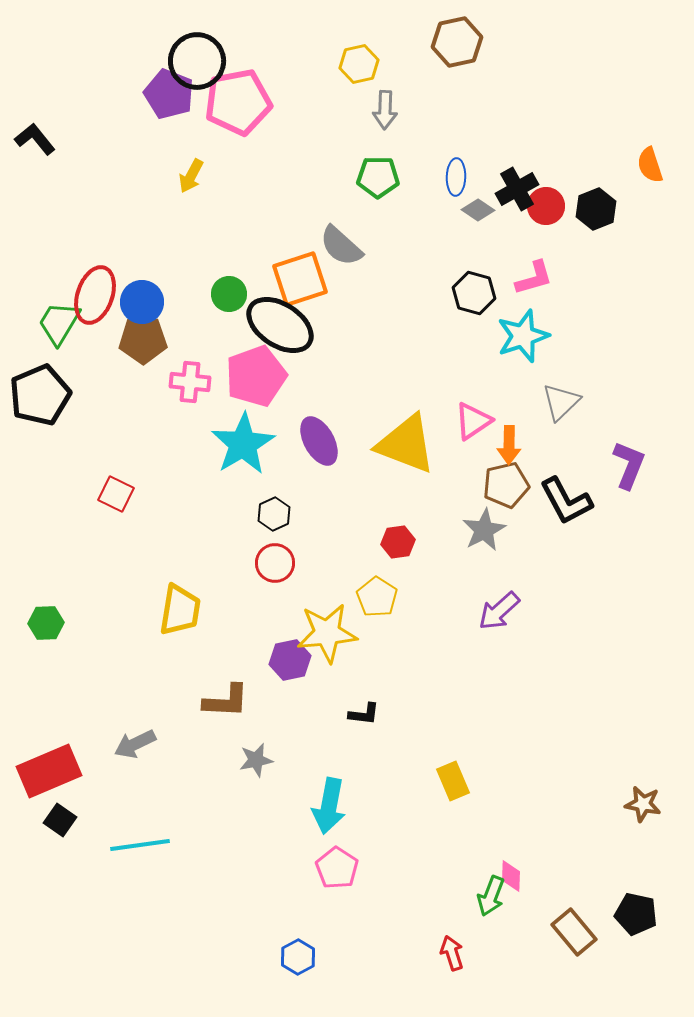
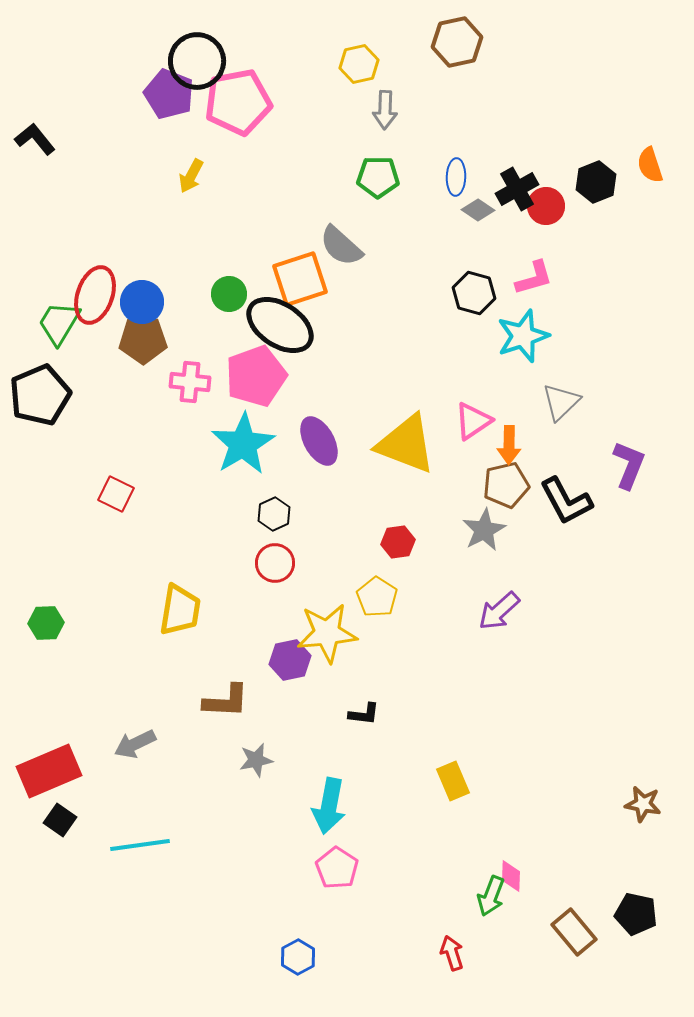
black hexagon at (596, 209): moved 27 px up
